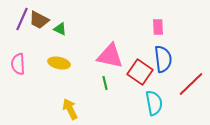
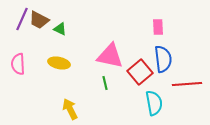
red square: rotated 15 degrees clockwise
red line: moved 4 px left; rotated 40 degrees clockwise
